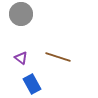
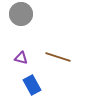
purple triangle: rotated 24 degrees counterclockwise
blue rectangle: moved 1 px down
